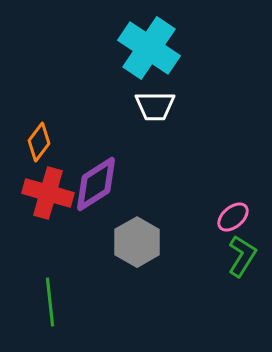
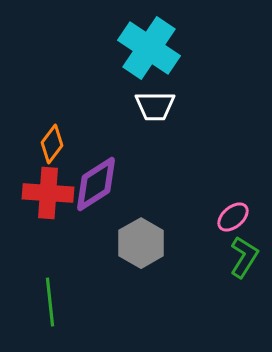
orange diamond: moved 13 px right, 2 px down
red cross: rotated 12 degrees counterclockwise
gray hexagon: moved 4 px right, 1 px down
green L-shape: moved 2 px right, 1 px down
